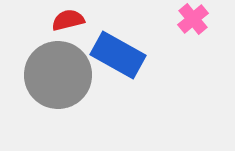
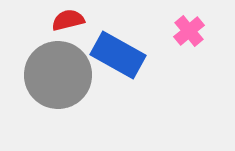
pink cross: moved 4 px left, 12 px down
